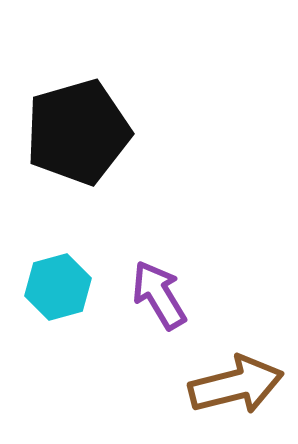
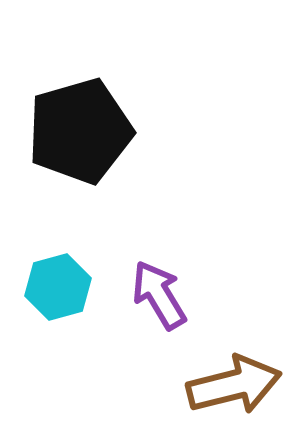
black pentagon: moved 2 px right, 1 px up
brown arrow: moved 2 px left
